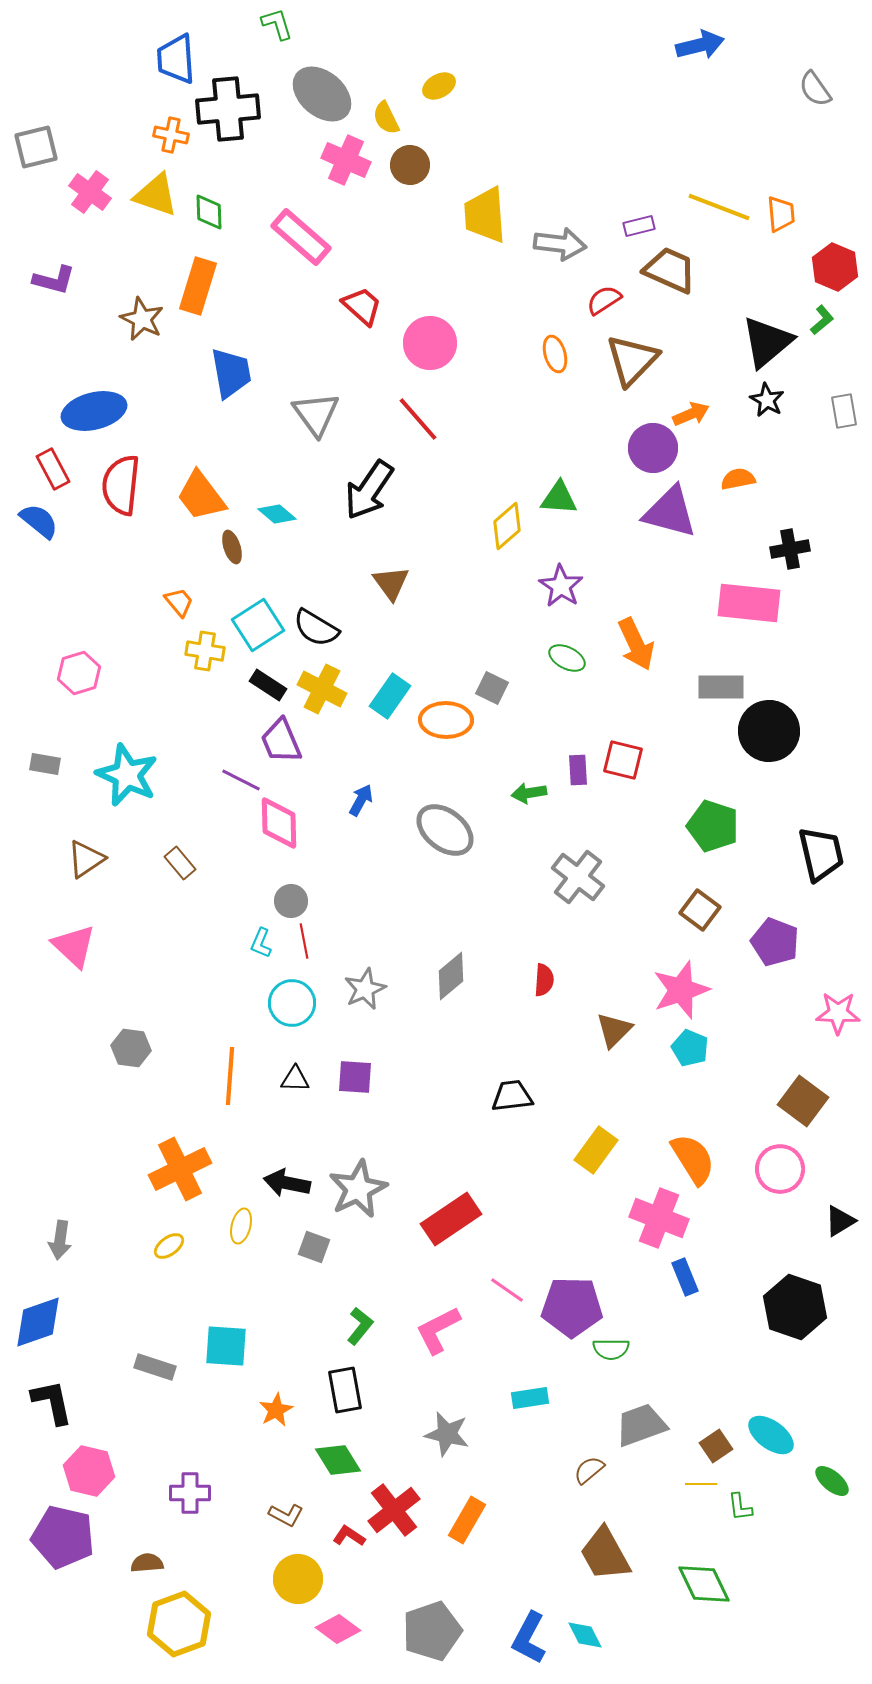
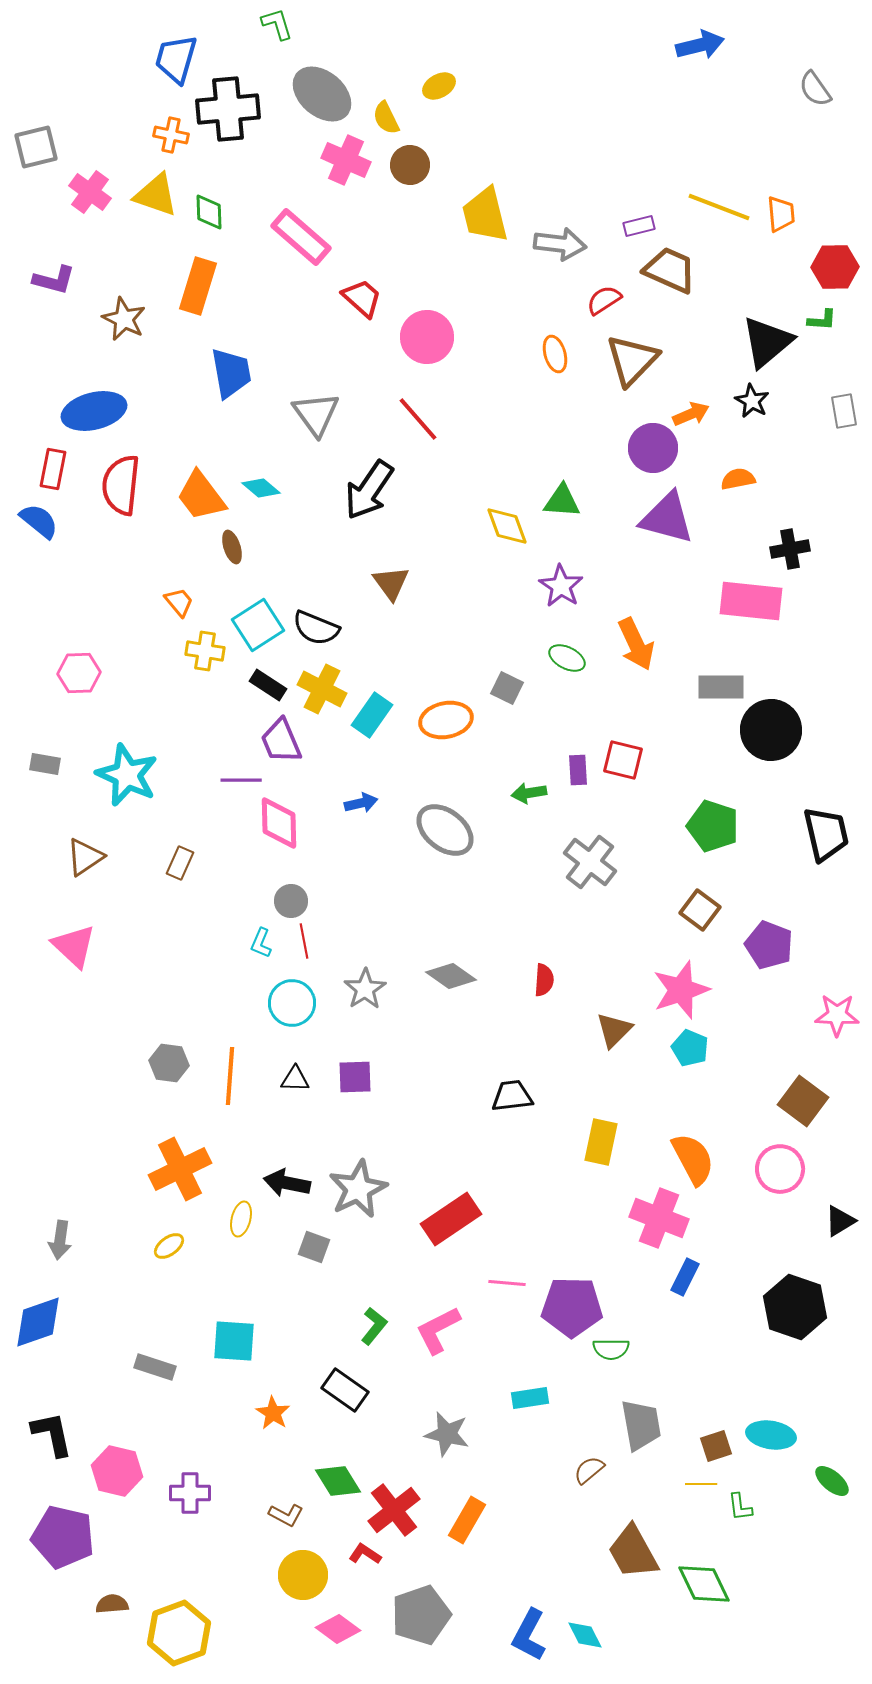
blue trapezoid at (176, 59): rotated 20 degrees clockwise
yellow trapezoid at (485, 215): rotated 10 degrees counterclockwise
red hexagon at (835, 267): rotated 24 degrees counterclockwise
red trapezoid at (362, 306): moved 8 px up
brown star at (142, 319): moved 18 px left
green L-shape at (822, 320): rotated 44 degrees clockwise
pink circle at (430, 343): moved 3 px left, 6 px up
black star at (767, 400): moved 15 px left, 1 px down
red rectangle at (53, 469): rotated 39 degrees clockwise
green triangle at (559, 498): moved 3 px right, 3 px down
purple triangle at (670, 512): moved 3 px left, 6 px down
cyan diamond at (277, 514): moved 16 px left, 26 px up
yellow diamond at (507, 526): rotated 69 degrees counterclockwise
pink rectangle at (749, 603): moved 2 px right, 2 px up
black semicircle at (316, 628): rotated 9 degrees counterclockwise
pink hexagon at (79, 673): rotated 15 degrees clockwise
gray square at (492, 688): moved 15 px right
cyan rectangle at (390, 696): moved 18 px left, 19 px down
orange ellipse at (446, 720): rotated 12 degrees counterclockwise
black circle at (769, 731): moved 2 px right, 1 px up
purple line at (241, 780): rotated 27 degrees counterclockwise
blue arrow at (361, 800): moved 3 px down; rotated 48 degrees clockwise
black trapezoid at (821, 854): moved 5 px right, 20 px up
brown triangle at (86, 859): moved 1 px left, 2 px up
brown rectangle at (180, 863): rotated 64 degrees clockwise
gray cross at (578, 877): moved 12 px right, 15 px up
purple pentagon at (775, 942): moved 6 px left, 3 px down
gray diamond at (451, 976): rotated 75 degrees clockwise
gray star at (365, 989): rotated 9 degrees counterclockwise
pink star at (838, 1013): moved 1 px left, 2 px down
gray hexagon at (131, 1048): moved 38 px right, 15 px down
purple square at (355, 1077): rotated 6 degrees counterclockwise
yellow rectangle at (596, 1150): moved 5 px right, 8 px up; rotated 24 degrees counterclockwise
orange semicircle at (693, 1159): rotated 4 degrees clockwise
yellow ellipse at (241, 1226): moved 7 px up
blue rectangle at (685, 1277): rotated 48 degrees clockwise
pink line at (507, 1290): moved 7 px up; rotated 30 degrees counterclockwise
green L-shape at (360, 1326): moved 14 px right
cyan square at (226, 1346): moved 8 px right, 5 px up
black rectangle at (345, 1390): rotated 45 degrees counterclockwise
black L-shape at (52, 1402): moved 32 px down
orange star at (276, 1410): moved 3 px left, 3 px down; rotated 12 degrees counterclockwise
gray trapezoid at (641, 1425): rotated 100 degrees clockwise
cyan ellipse at (771, 1435): rotated 27 degrees counterclockwise
brown square at (716, 1446): rotated 16 degrees clockwise
green diamond at (338, 1460): moved 21 px down
pink hexagon at (89, 1471): moved 28 px right
red L-shape at (349, 1536): moved 16 px right, 18 px down
brown trapezoid at (605, 1554): moved 28 px right, 2 px up
brown semicircle at (147, 1563): moved 35 px left, 41 px down
yellow circle at (298, 1579): moved 5 px right, 4 px up
yellow hexagon at (179, 1624): moved 9 px down
gray pentagon at (432, 1631): moved 11 px left, 16 px up
blue L-shape at (529, 1638): moved 3 px up
